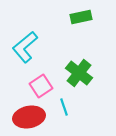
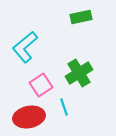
green cross: rotated 20 degrees clockwise
pink square: moved 1 px up
